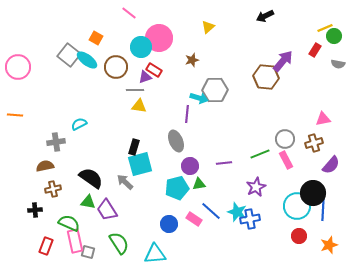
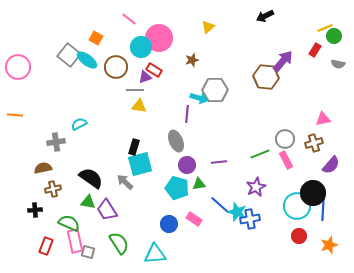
pink line at (129, 13): moved 6 px down
purple line at (224, 163): moved 5 px left, 1 px up
brown semicircle at (45, 166): moved 2 px left, 2 px down
purple circle at (190, 166): moved 3 px left, 1 px up
cyan pentagon at (177, 188): rotated 30 degrees clockwise
blue line at (211, 211): moved 9 px right, 6 px up
